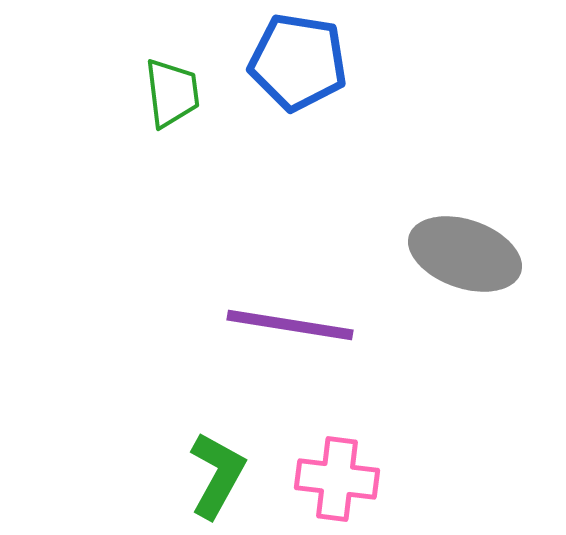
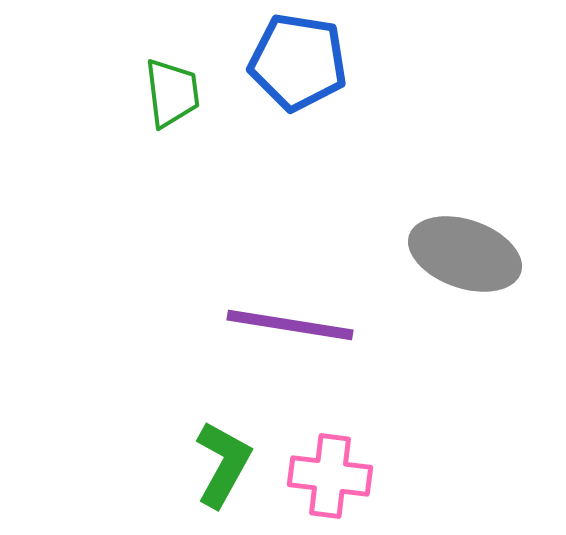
green L-shape: moved 6 px right, 11 px up
pink cross: moved 7 px left, 3 px up
